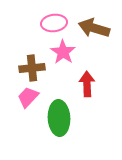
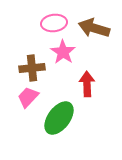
green ellipse: rotated 40 degrees clockwise
